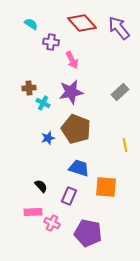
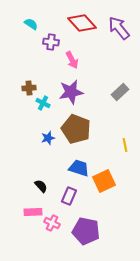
orange square: moved 2 px left, 6 px up; rotated 30 degrees counterclockwise
purple pentagon: moved 2 px left, 2 px up
